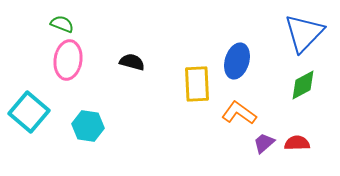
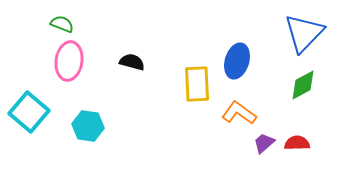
pink ellipse: moved 1 px right, 1 px down
